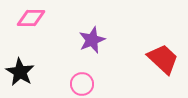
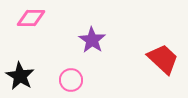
purple star: rotated 16 degrees counterclockwise
black star: moved 4 px down
pink circle: moved 11 px left, 4 px up
